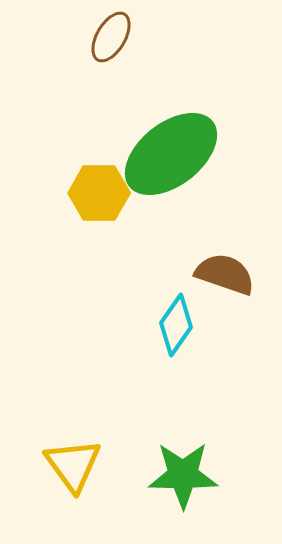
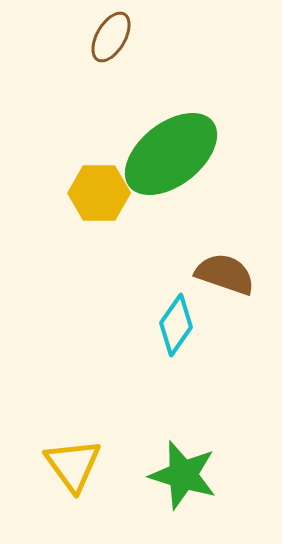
green star: rotated 16 degrees clockwise
